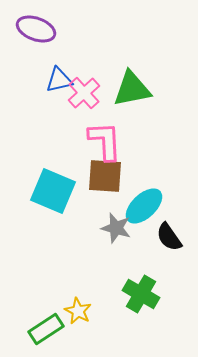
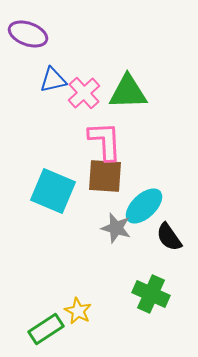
purple ellipse: moved 8 px left, 5 px down
blue triangle: moved 6 px left
green triangle: moved 4 px left, 3 px down; rotated 9 degrees clockwise
green cross: moved 10 px right; rotated 6 degrees counterclockwise
